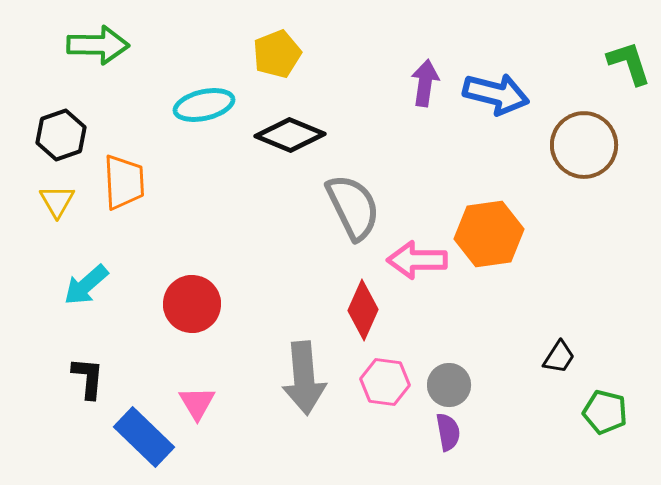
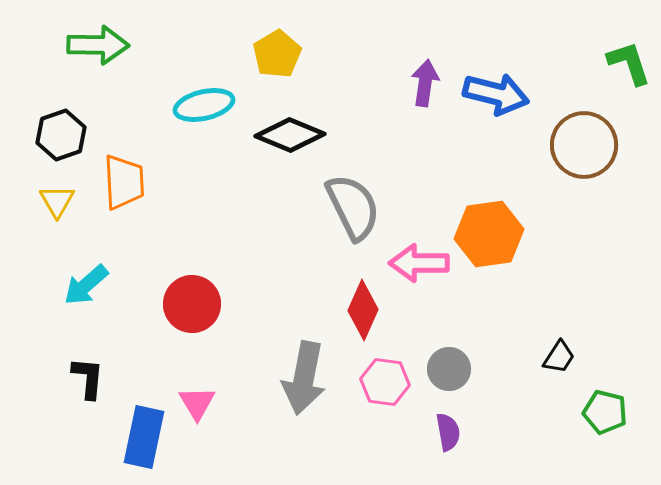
yellow pentagon: rotated 9 degrees counterclockwise
pink arrow: moved 2 px right, 3 px down
gray arrow: rotated 16 degrees clockwise
gray circle: moved 16 px up
blue rectangle: rotated 58 degrees clockwise
